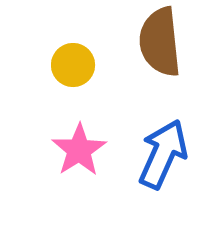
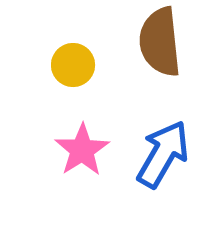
pink star: moved 3 px right
blue arrow: rotated 6 degrees clockwise
